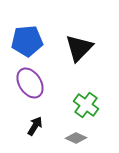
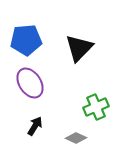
blue pentagon: moved 1 px left, 1 px up
green cross: moved 10 px right, 2 px down; rotated 30 degrees clockwise
